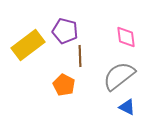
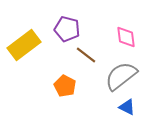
purple pentagon: moved 2 px right, 2 px up
yellow rectangle: moved 4 px left
brown line: moved 6 px right, 1 px up; rotated 50 degrees counterclockwise
gray semicircle: moved 2 px right
orange pentagon: moved 1 px right, 1 px down
